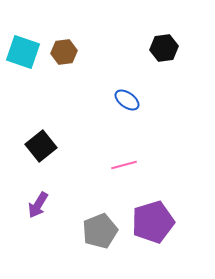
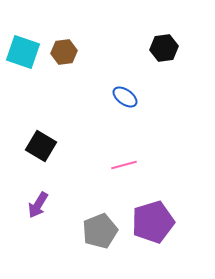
blue ellipse: moved 2 px left, 3 px up
black square: rotated 20 degrees counterclockwise
